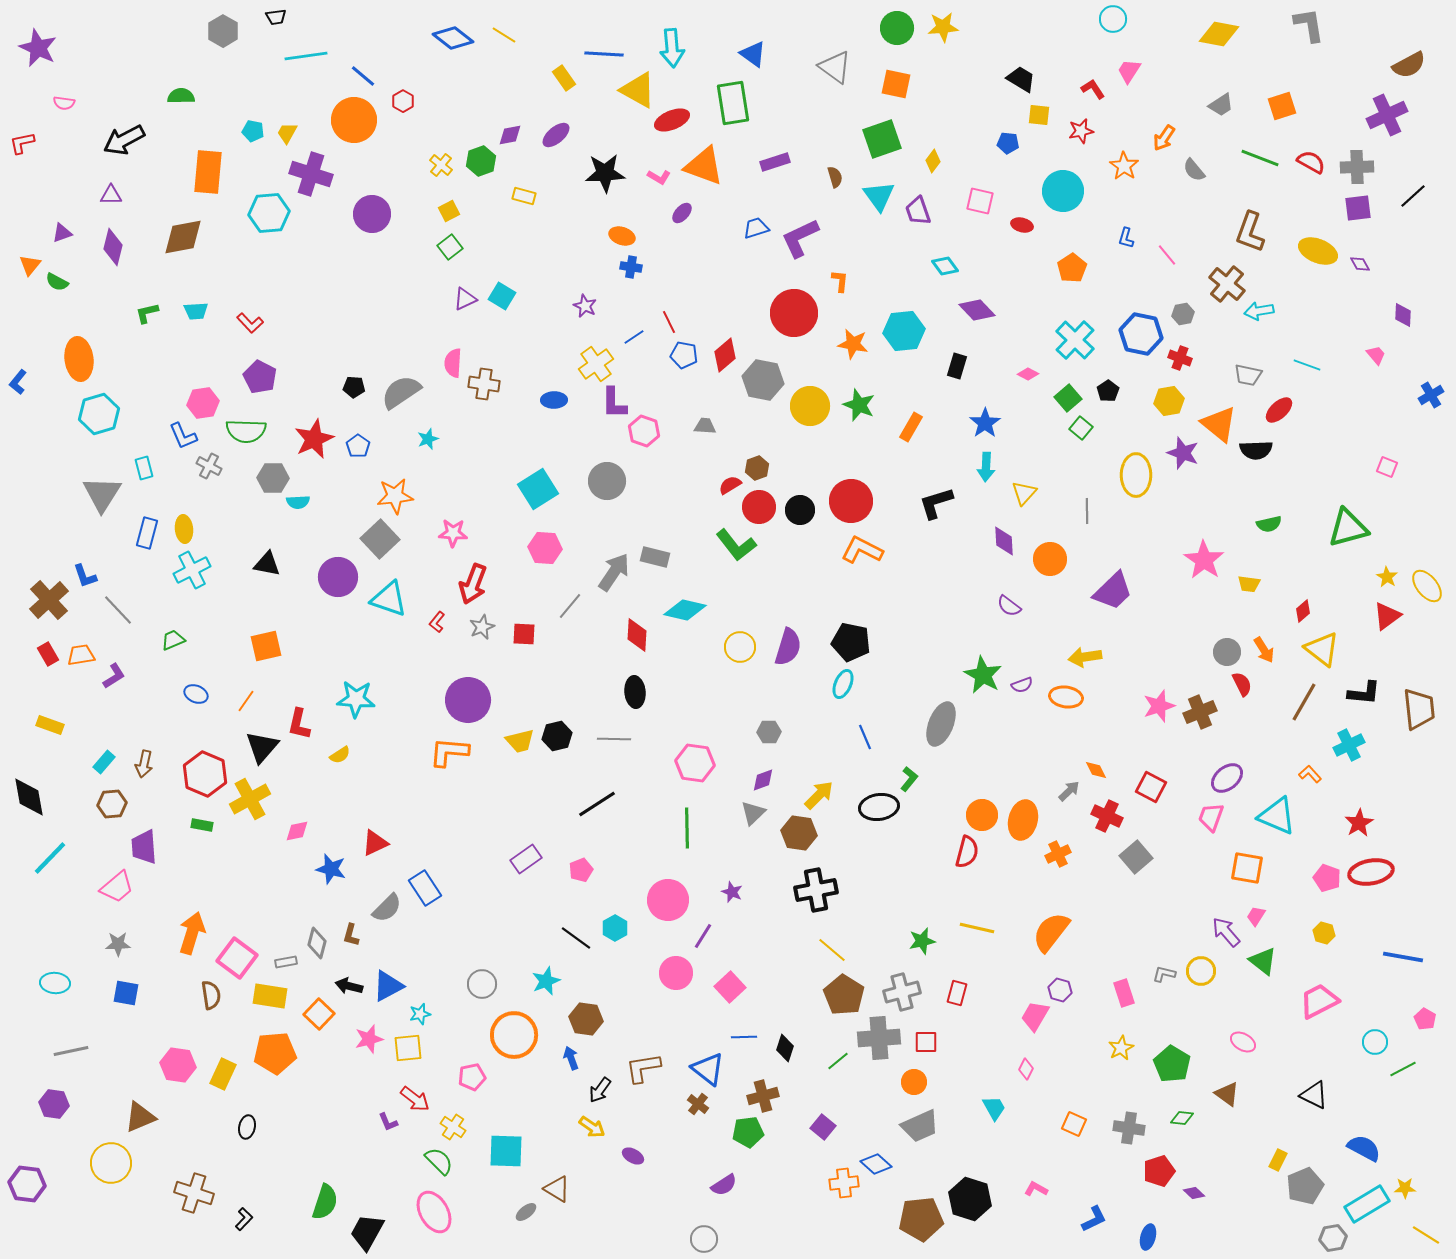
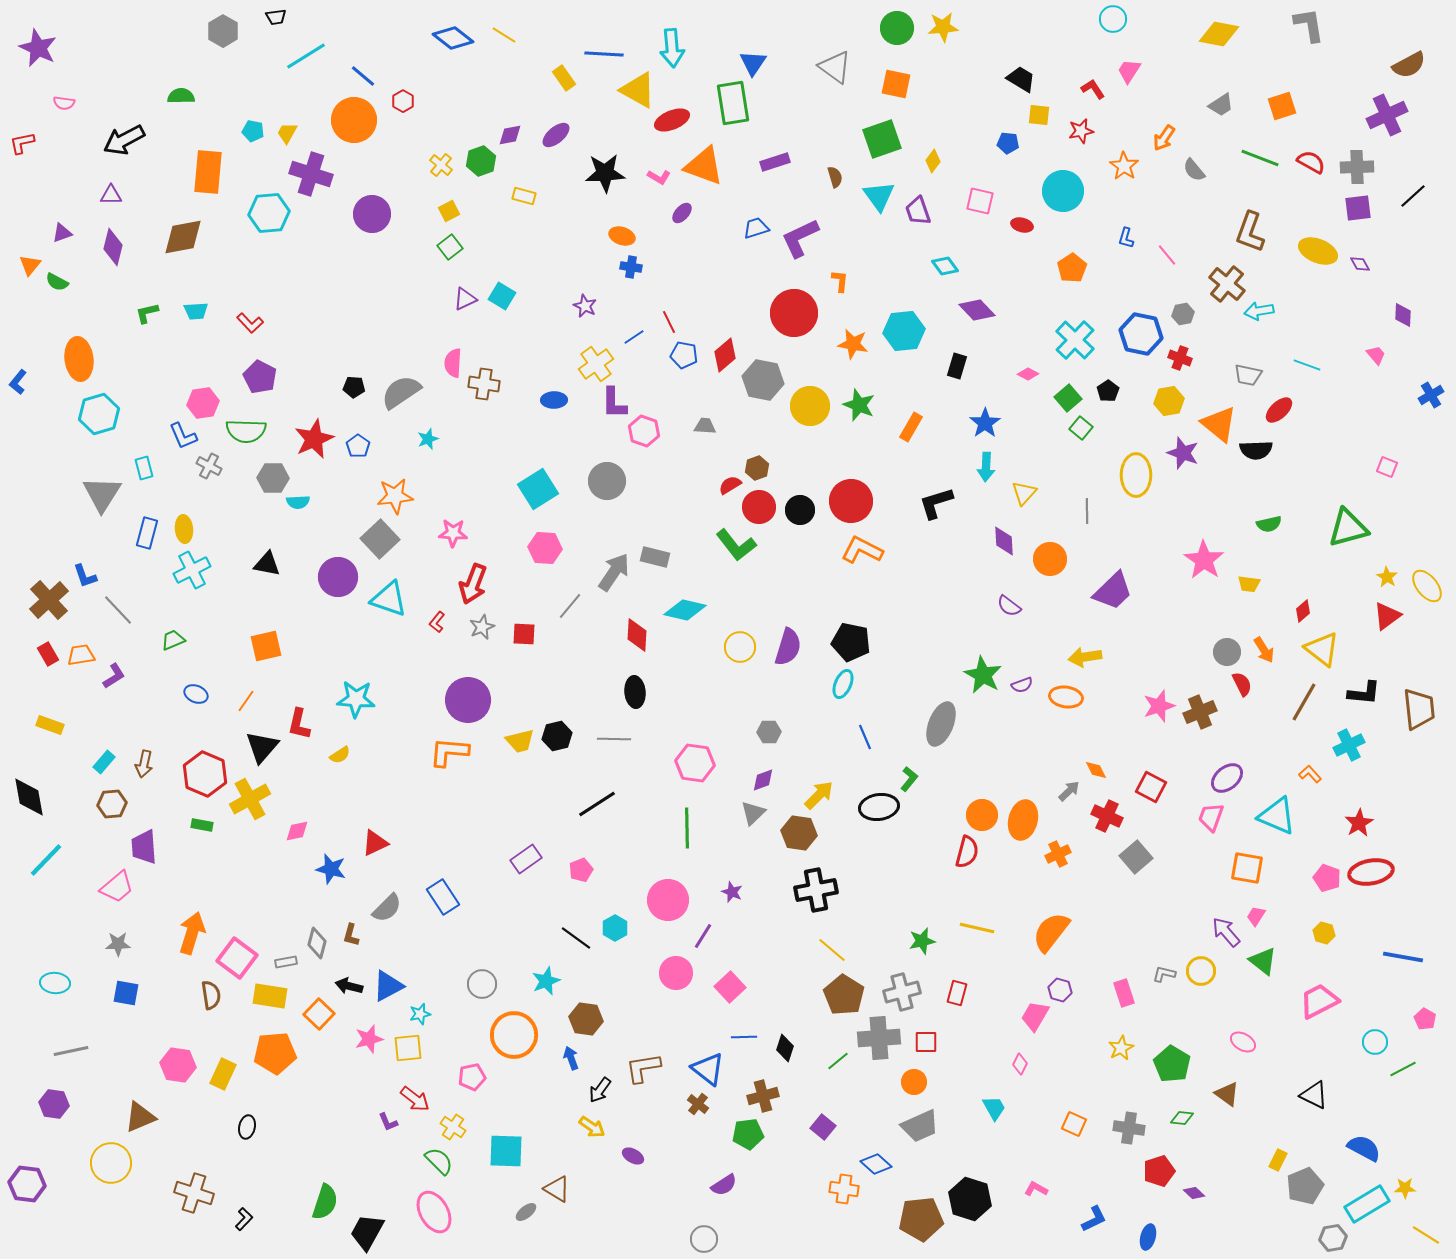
blue triangle at (753, 54): moved 9 px down; rotated 28 degrees clockwise
cyan line at (306, 56): rotated 24 degrees counterclockwise
cyan line at (50, 858): moved 4 px left, 2 px down
blue rectangle at (425, 888): moved 18 px right, 9 px down
pink diamond at (1026, 1069): moved 6 px left, 5 px up
green pentagon at (748, 1132): moved 2 px down
orange cross at (844, 1183): moved 6 px down; rotated 16 degrees clockwise
